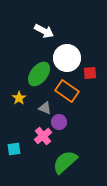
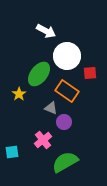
white arrow: moved 2 px right
white circle: moved 2 px up
yellow star: moved 4 px up
gray triangle: moved 6 px right
purple circle: moved 5 px right
pink cross: moved 4 px down
cyan square: moved 2 px left, 3 px down
green semicircle: rotated 12 degrees clockwise
